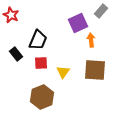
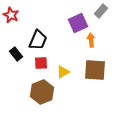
yellow triangle: rotated 24 degrees clockwise
brown hexagon: moved 5 px up
